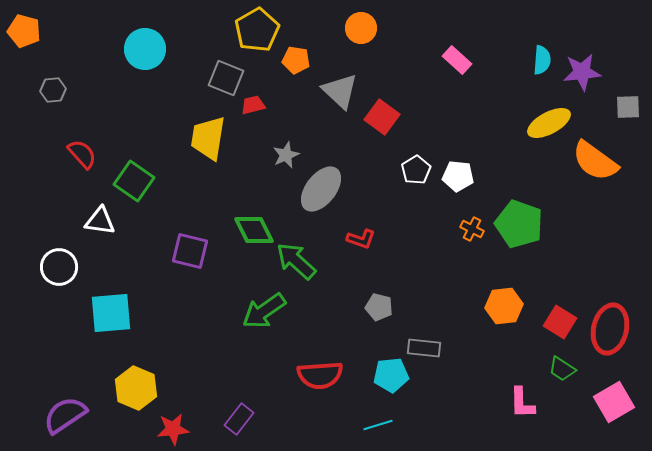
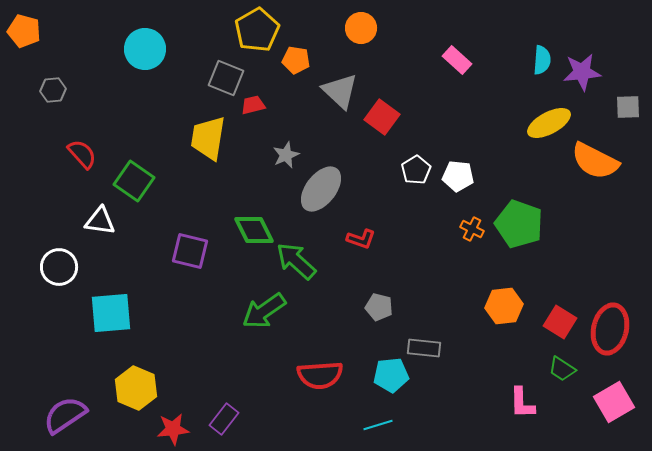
orange semicircle at (595, 161): rotated 9 degrees counterclockwise
purple rectangle at (239, 419): moved 15 px left
